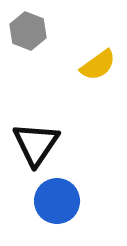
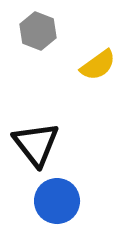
gray hexagon: moved 10 px right
black triangle: rotated 12 degrees counterclockwise
